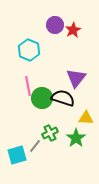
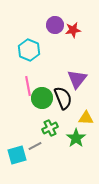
red star: rotated 21 degrees clockwise
purple triangle: moved 1 px right, 1 px down
black semicircle: rotated 50 degrees clockwise
green cross: moved 5 px up
gray line: rotated 24 degrees clockwise
